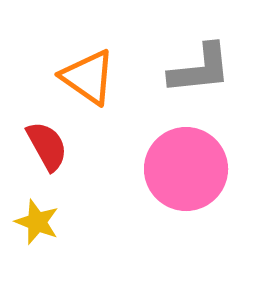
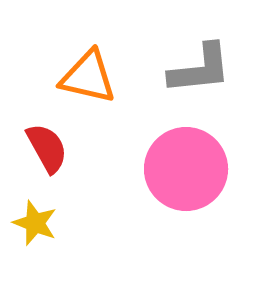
orange triangle: rotated 22 degrees counterclockwise
red semicircle: moved 2 px down
yellow star: moved 2 px left, 1 px down
